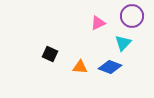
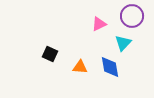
pink triangle: moved 1 px right, 1 px down
blue diamond: rotated 60 degrees clockwise
